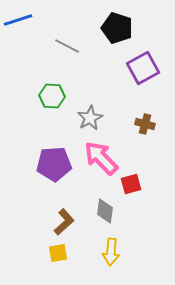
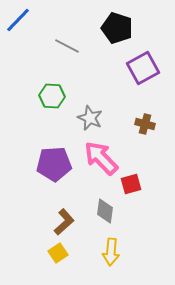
blue line: rotated 28 degrees counterclockwise
gray star: rotated 20 degrees counterclockwise
yellow square: rotated 24 degrees counterclockwise
